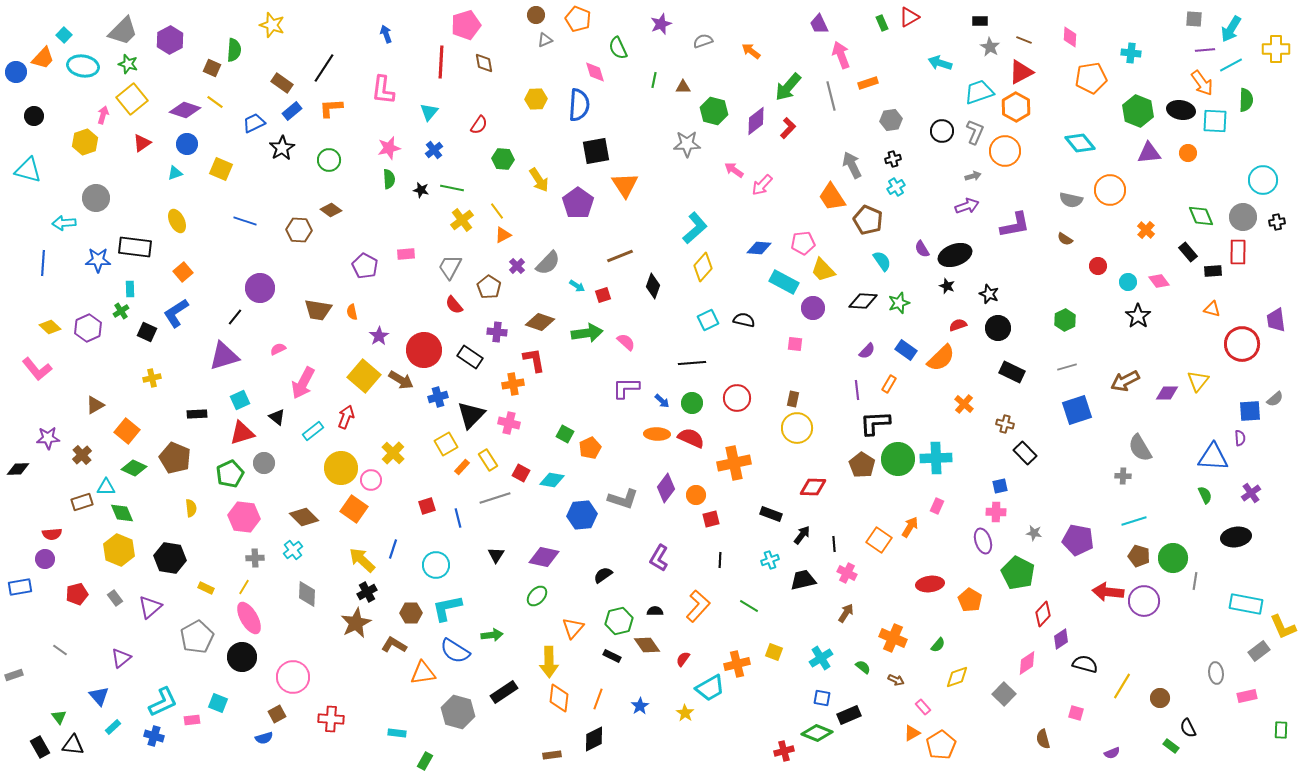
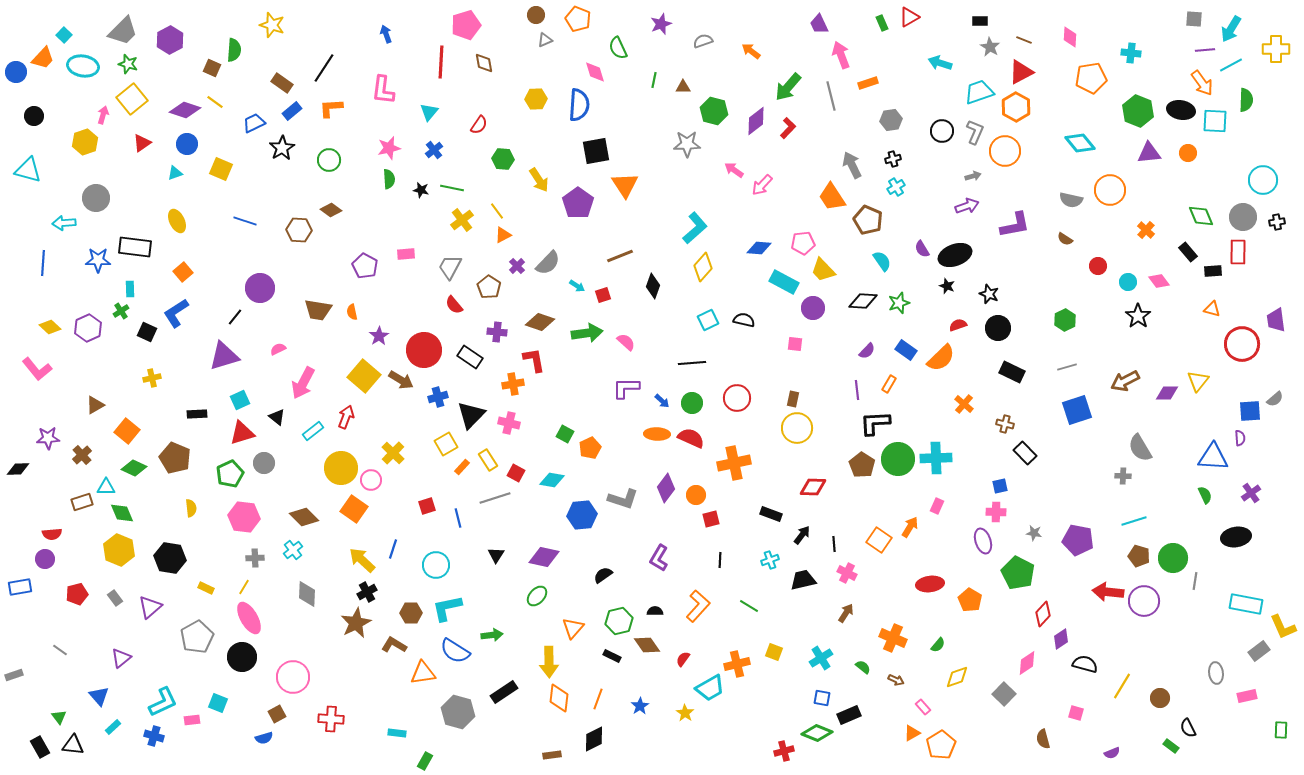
red square at (521, 473): moved 5 px left
